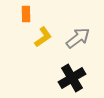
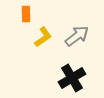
gray arrow: moved 1 px left, 2 px up
